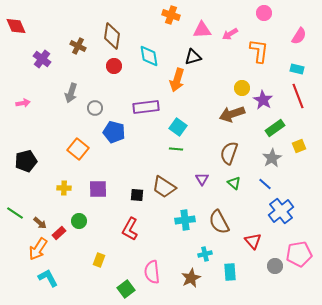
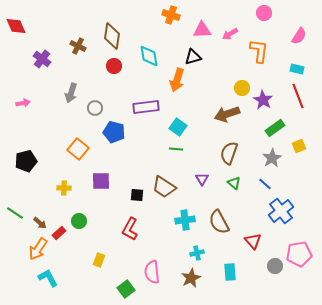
brown arrow at (232, 114): moved 5 px left
purple square at (98, 189): moved 3 px right, 8 px up
cyan cross at (205, 254): moved 8 px left, 1 px up
